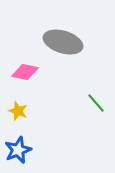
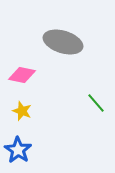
pink diamond: moved 3 px left, 3 px down
yellow star: moved 4 px right
blue star: rotated 16 degrees counterclockwise
